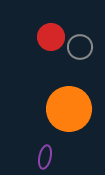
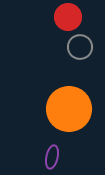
red circle: moved 17 px right, 20 px up
purple ellipse: moved 7 px right
